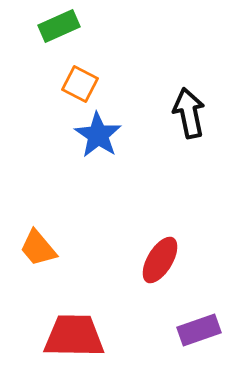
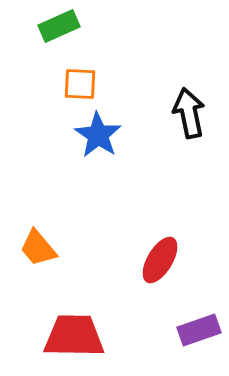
orange square: rotated 24 degrees counterclockwise
